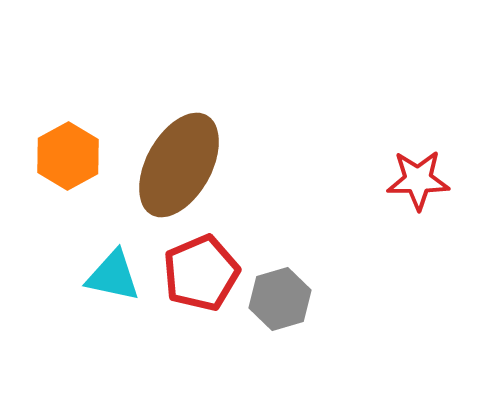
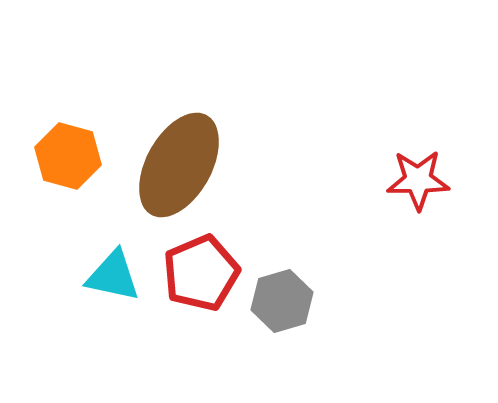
orange hexagon: rotated 16 degrees counterclockwise
gray hexagon: moved 2 px right, 2 px down
